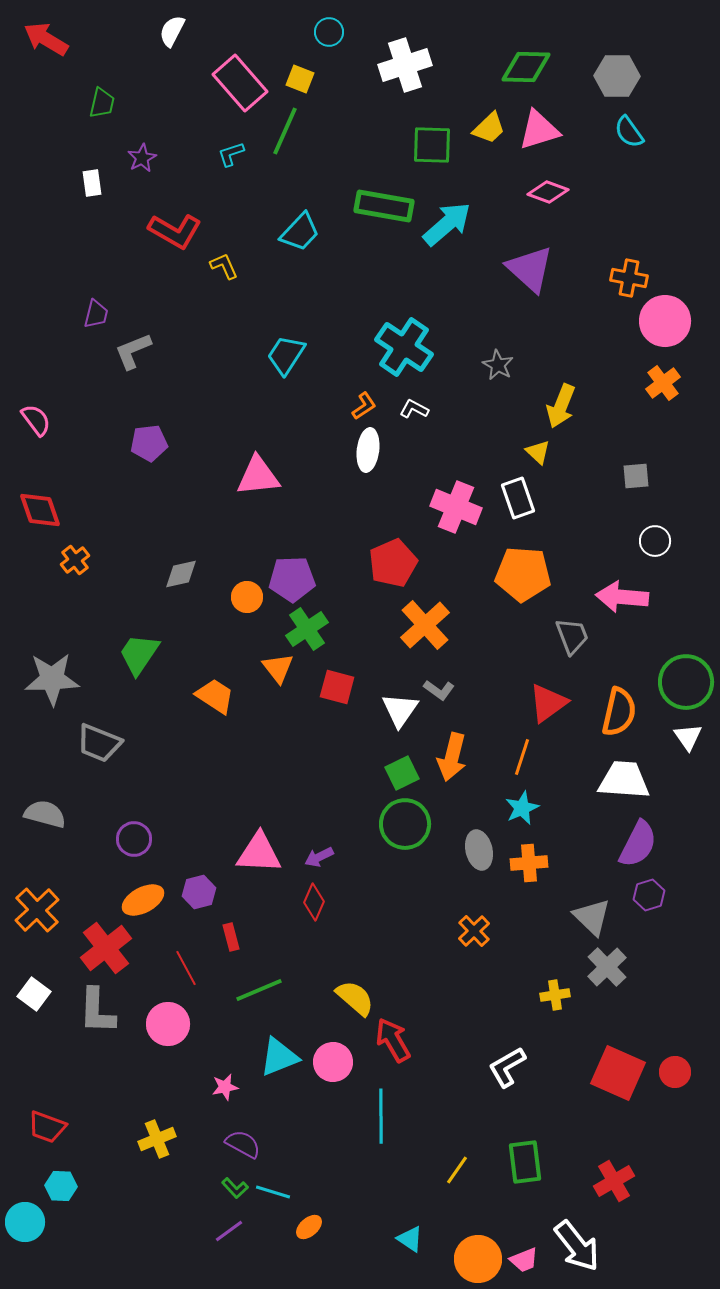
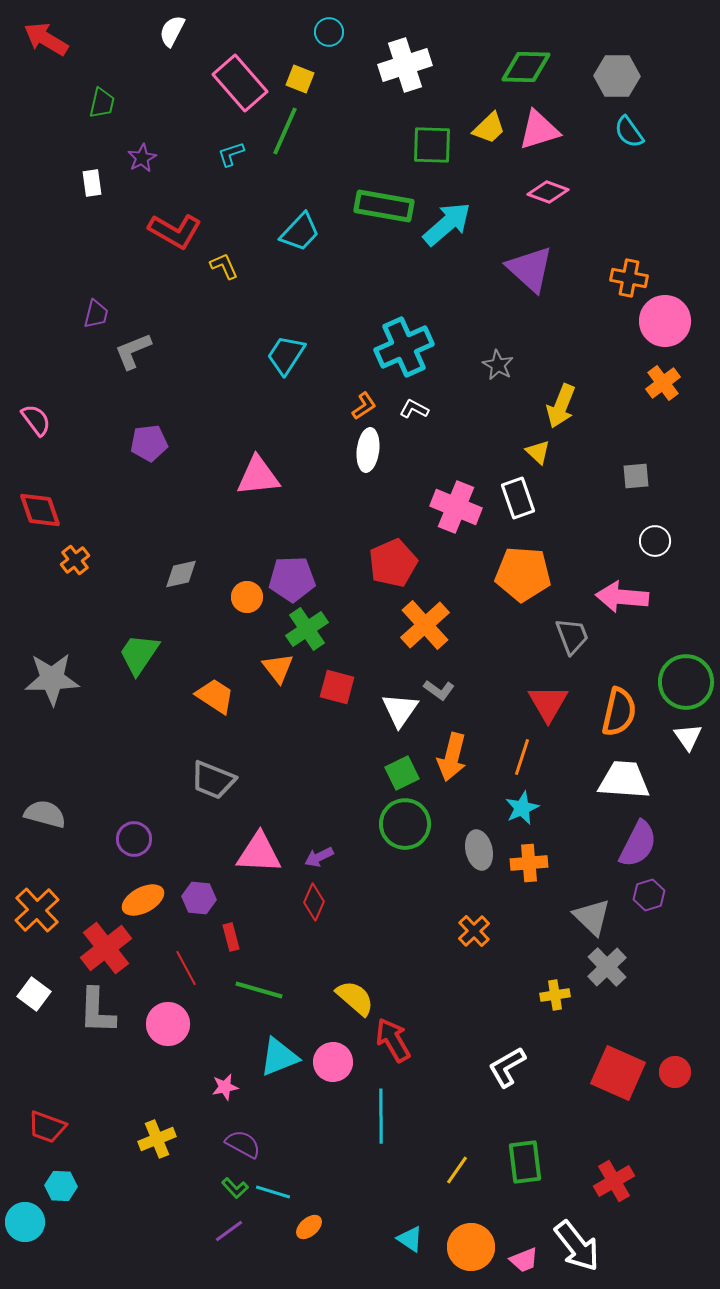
cyan cross at (404, 347): rotated 32 degrees clockwise
red triangle at (548, 703): rotated 24 degrees counterclockwise
gray trapezoid at (99, 743): moved 114 px right, 37 px down
purple hexagon at (199, 892): moved 6 px down; rotated 20 degrees clockwise
green line at (259, 990): rotated 39 degrees clockwise
orange circle at (478, 1259): moved 7 px left, 12 px up
